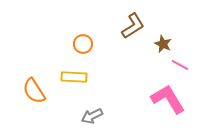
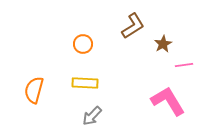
brown star: rotated 18 degrees clockwise
pink line: moved 4 px right; rotated 36 degrees counterclockwise
yellow rectangle: moved 11 px right, 6 px down
orange semicircle: moved 1 px up; rotated 48 degrees clockwise
pink L-shape: moved 2 px down
gray arrow: rotated 20 degrees counterclockwise
